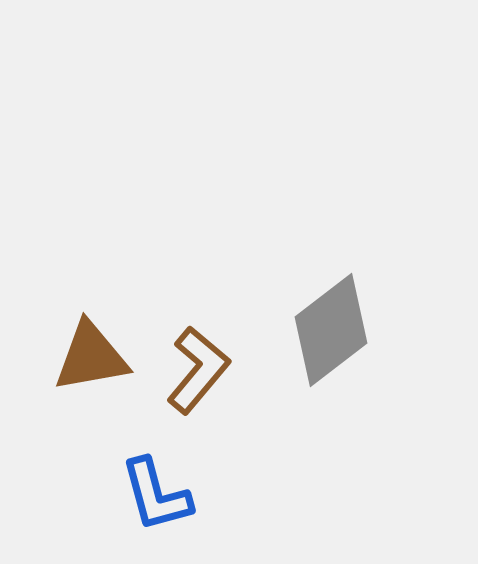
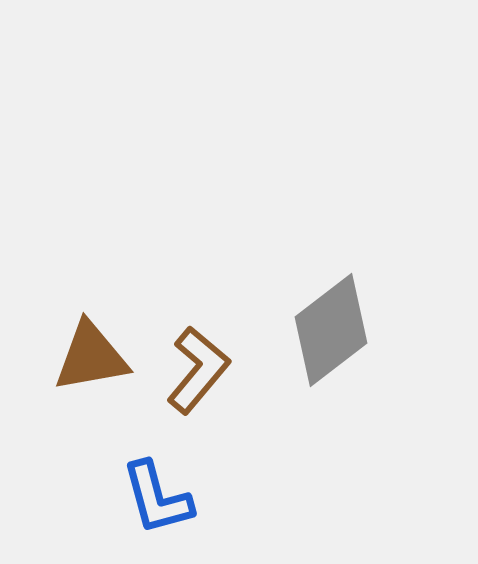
blue L-shape: moved 1 px right, 3 px down
